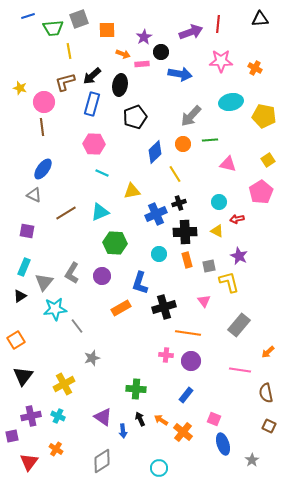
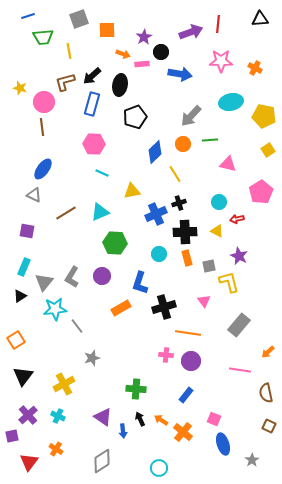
green trapezoid at (53, 28): moved 10 px left, 9 px down
yellow square at (268, 160): moved 10 px up
orange rectangle at (187, 260): moved 2 px up
gray L-shape at (72, 273): moved 4 px down
purple cross at (31, 416): moved 3 px left, 1 px up; rotated 30 degrees counterclockwise
